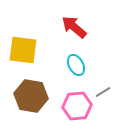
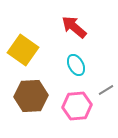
yellow square: rotated 28 degrees clockwise
gray line: moved 3 px right, 2 px up
brown hexagon: rotated 12 degrees counterclockwise
